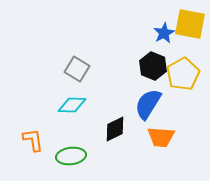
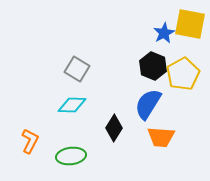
black diamond: moved 1 px left, 1 px up; rotated 32 degrees counterclockwise
orange L-shape: moved 3 px left, 1 px down; rotated 35 degrees clockwise
